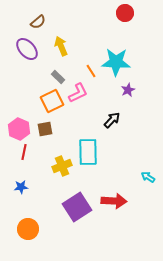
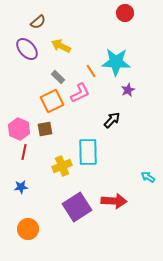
yellow arrow: rotated 42 degrees counterclockwise
pink L-shape: moved 2 px right
